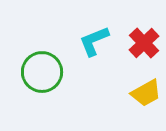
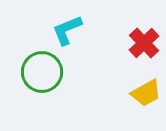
cyan L-shape: moved 27 px left, 11 px up
